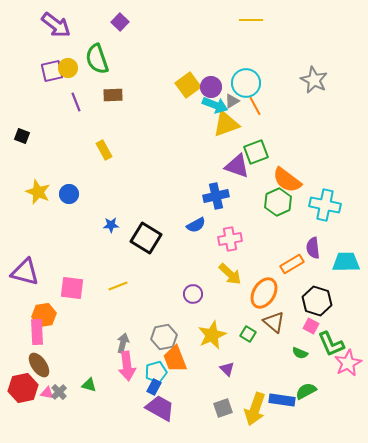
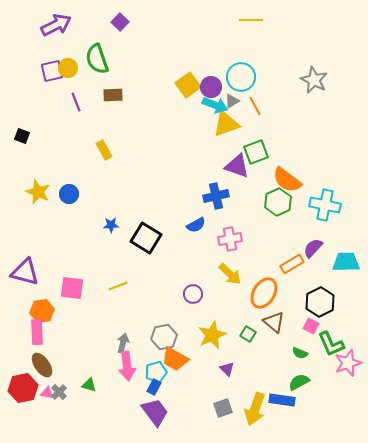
purple arrow at (56, 25): rotated 64 degrees counterclockwise
cyan circle at (246, 83): moved 5 px left, 6 px up
purple semicircle at (313, 248): rotated 50 degrees clockwise
black hexagon at (317, 301): moved 3 px right, 1 px down; rotated 16 degrees clockwise
orange hexagon at (44, 315): moved 2 px left, 4 px up
orange trapezoid at (175, 359): rotated 40 degrees counterclockwise
pink star at (348, 363): rotated 8 degrees clockwise
brown ellipse at (39, 365): moved 3 px right
green semicircle at (306, 391): moved 7 px left, 9 px up
purple trapezoid at (160, 408): moved 5 px left, 4 px down; rotated 24 degrees clockwise
